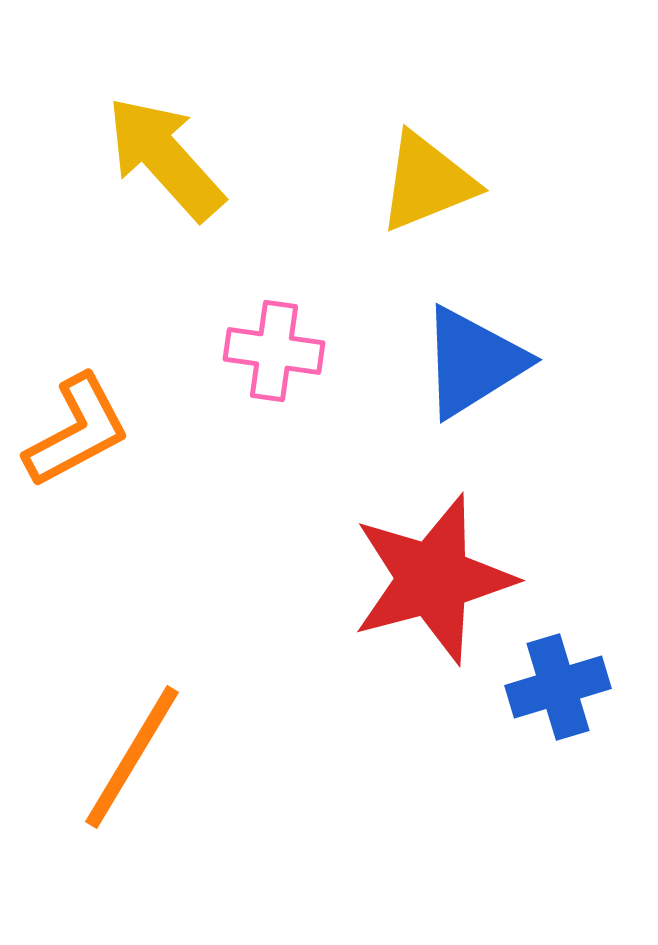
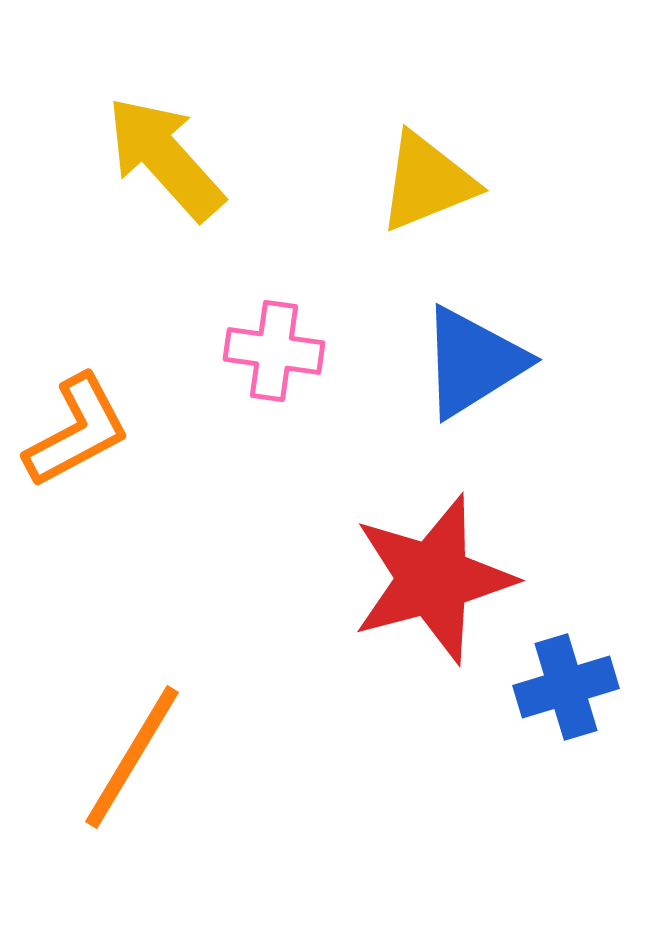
blue cross: moved 8 px right
